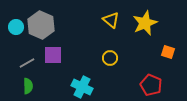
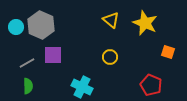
yellow star: rotated 25 degrees counterclockwise
yellow circle: moved 1 px up
